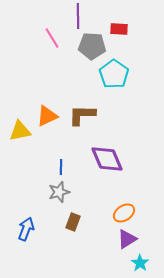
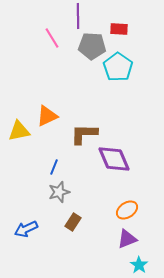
cyan pentagon: moved 4 px right, 7 px up
brown L-shape: moved 2 px right, 19 px down
yellow triangle: moved 1 px left
purple diamond: moved 7 px right
blue line: moved 7 px left; rotated 21 degrees clockwise
orange ellipse: moved 3 px right, 3 px up
brown rectangle: rotated 12 degrees clockwise
blue arrow: rotated 135 degrees counterclockwise
purple triangle: rotated 10 degrees clockwise
cyan star: moved 1 px left, 2 px down
